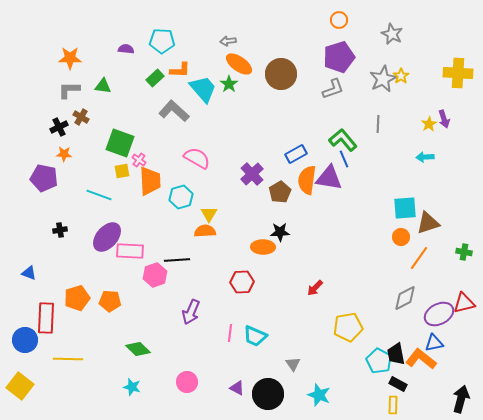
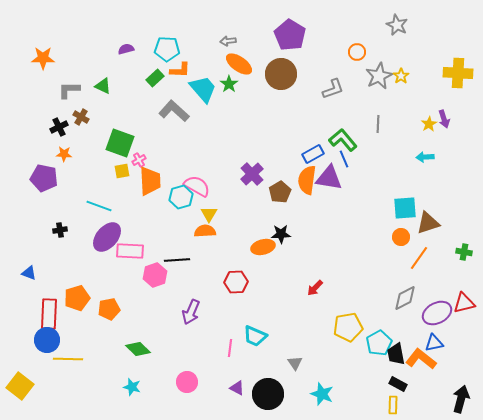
orange circle at (339, 20): moved 18 px right, 32 px down
gray star at (392, 34): moved 5 px right, 9 px up
cyan pentagon at (162, 41): moved 5 px right, 8 px down
purple semicircle at (126, 49): rotated 21 degrees counterclockwise
purple pentagon at (339, 57): moved 49 px left, 22 px up; rotated 24 degrees counterclockwise
orange star at (70, 58): moved 27 px left
gray star at (383, 79): moved 4 px left, 3 px up
green triangle at (103, 86): rotated 18 degrees clockwise
blue rectangle at (296, 154): moved 17 px right
pink semicircle at (197, 158): moved 28 px down
pink cross at (139, 160): rotated 24 degrees clockwise
cyan line at (99, 195): moved 11 px down
black star at (280, 232): moved 1 px right, 2 px down
orange ellipse at (263, 247): rotated 15 degrees counterclockwise
red hexagon at (242, 282): moved 6 px left
orange pentagon at (110, 301): moved 1 px left, 8 px down; rotated 15 degrees counterclockwise
purple ellipse at (439, 314): moved 2 px left, 1 px up
red rectangle at (46, 318): moved 3 px right, 4 px up
pink line at (230, 333): moved 15 px down
blue circle at (25, 340): moved 22 px right
cyan pentagon at (379, 361): moved 18 px up; rotated 15 degrees clockwise
gray triangle at (293, 364): moved 2 px right, 1 px up
cyan star at (319, 395): moved 3 px right, 1 px up
